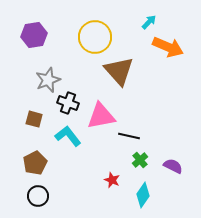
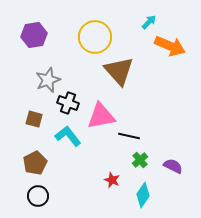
orange arrow: moved 2 px right, 1 px up
